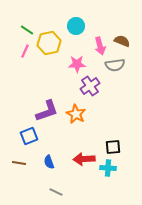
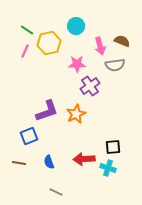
orange star: rotated 18 degrees clockwise
cyan cross: rotated 14 degrees clockwise
